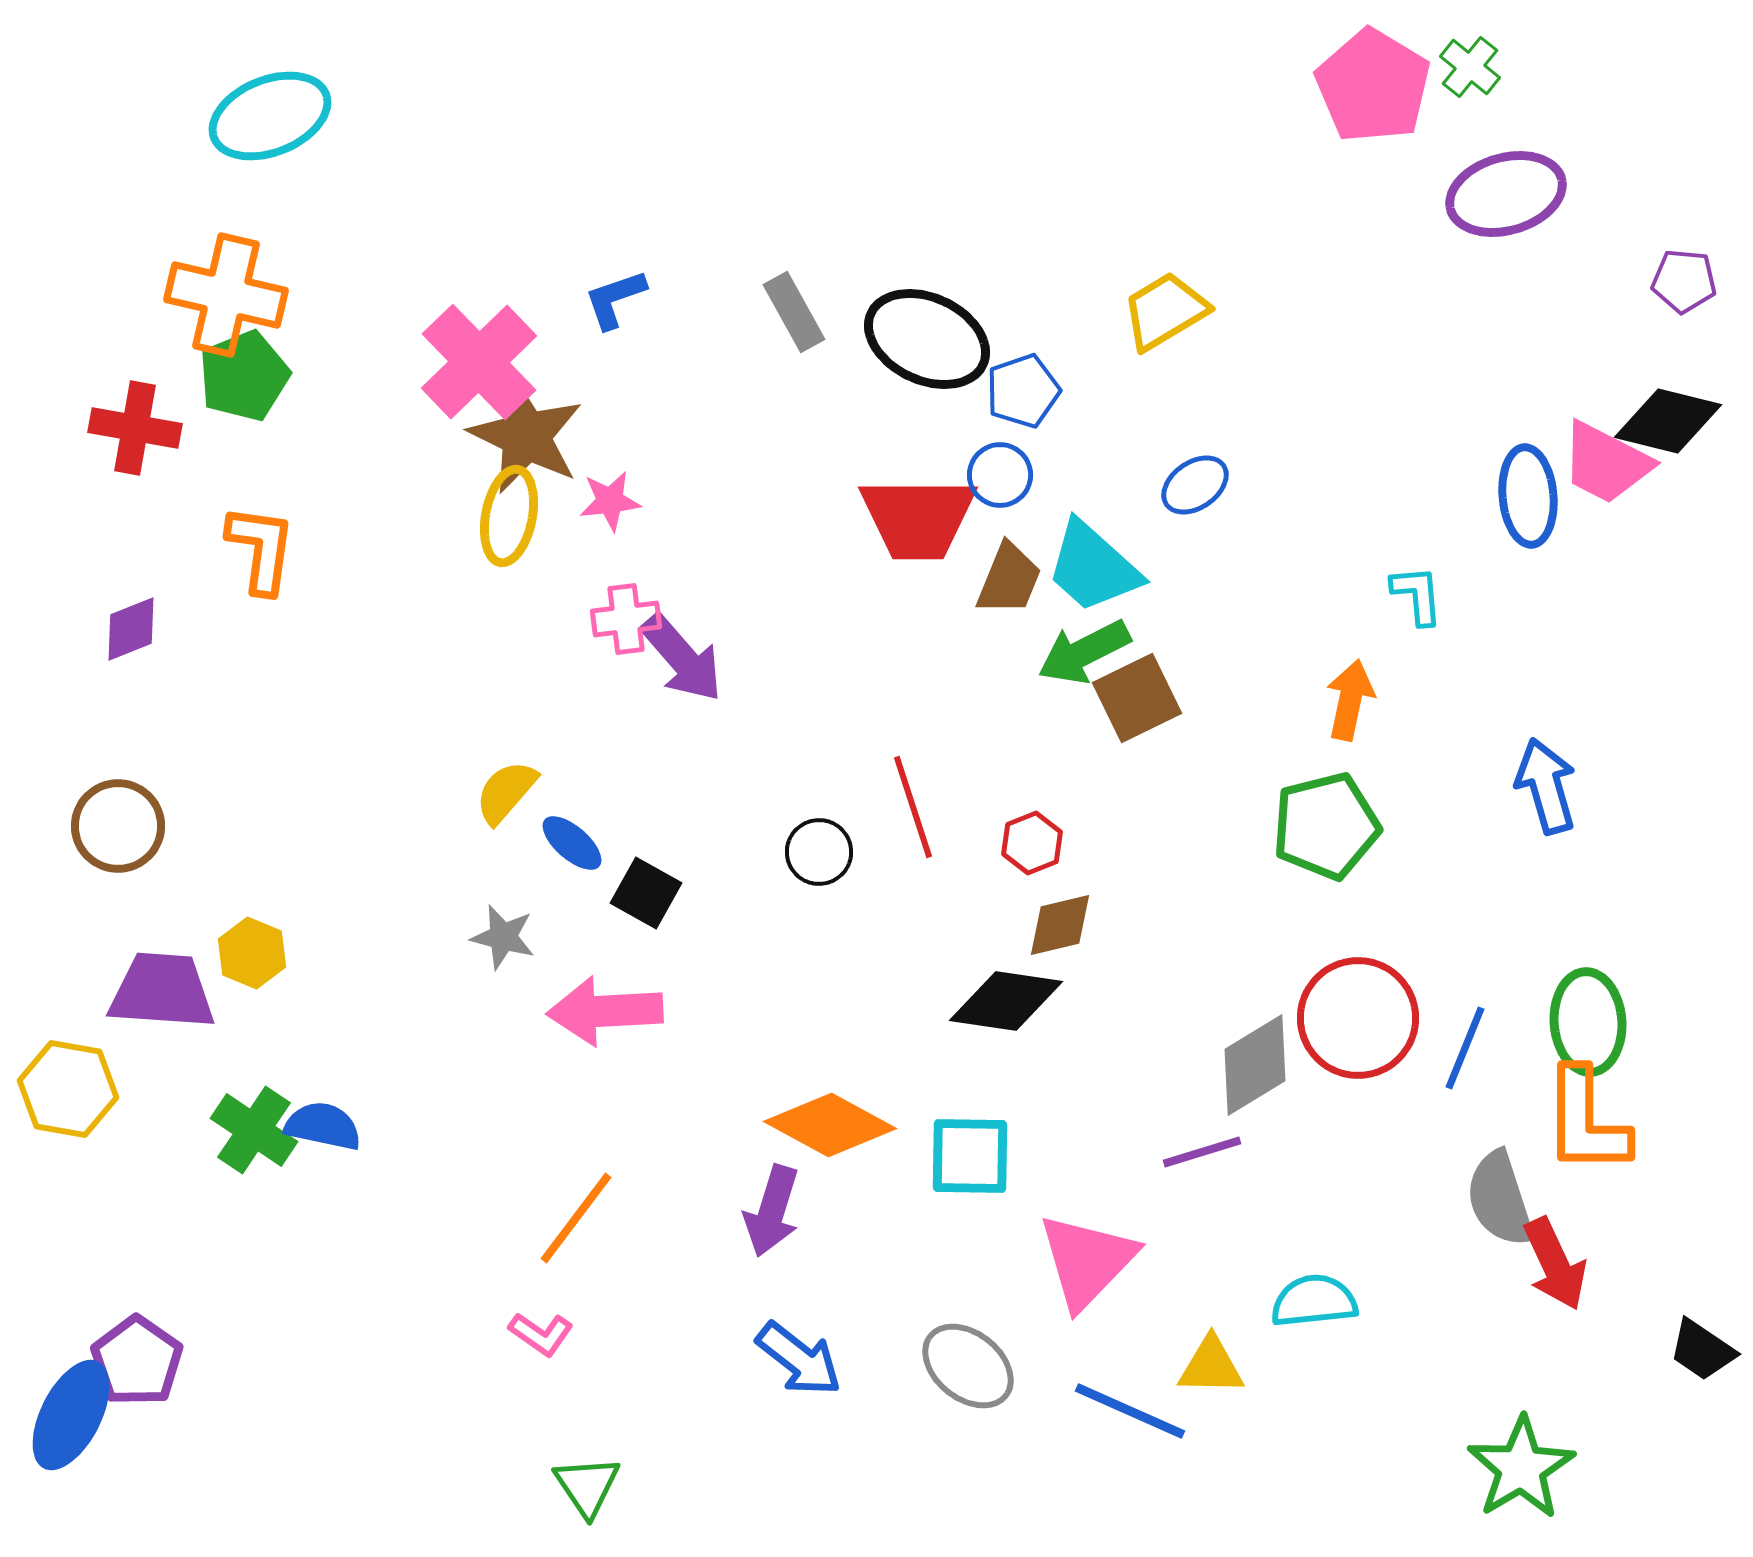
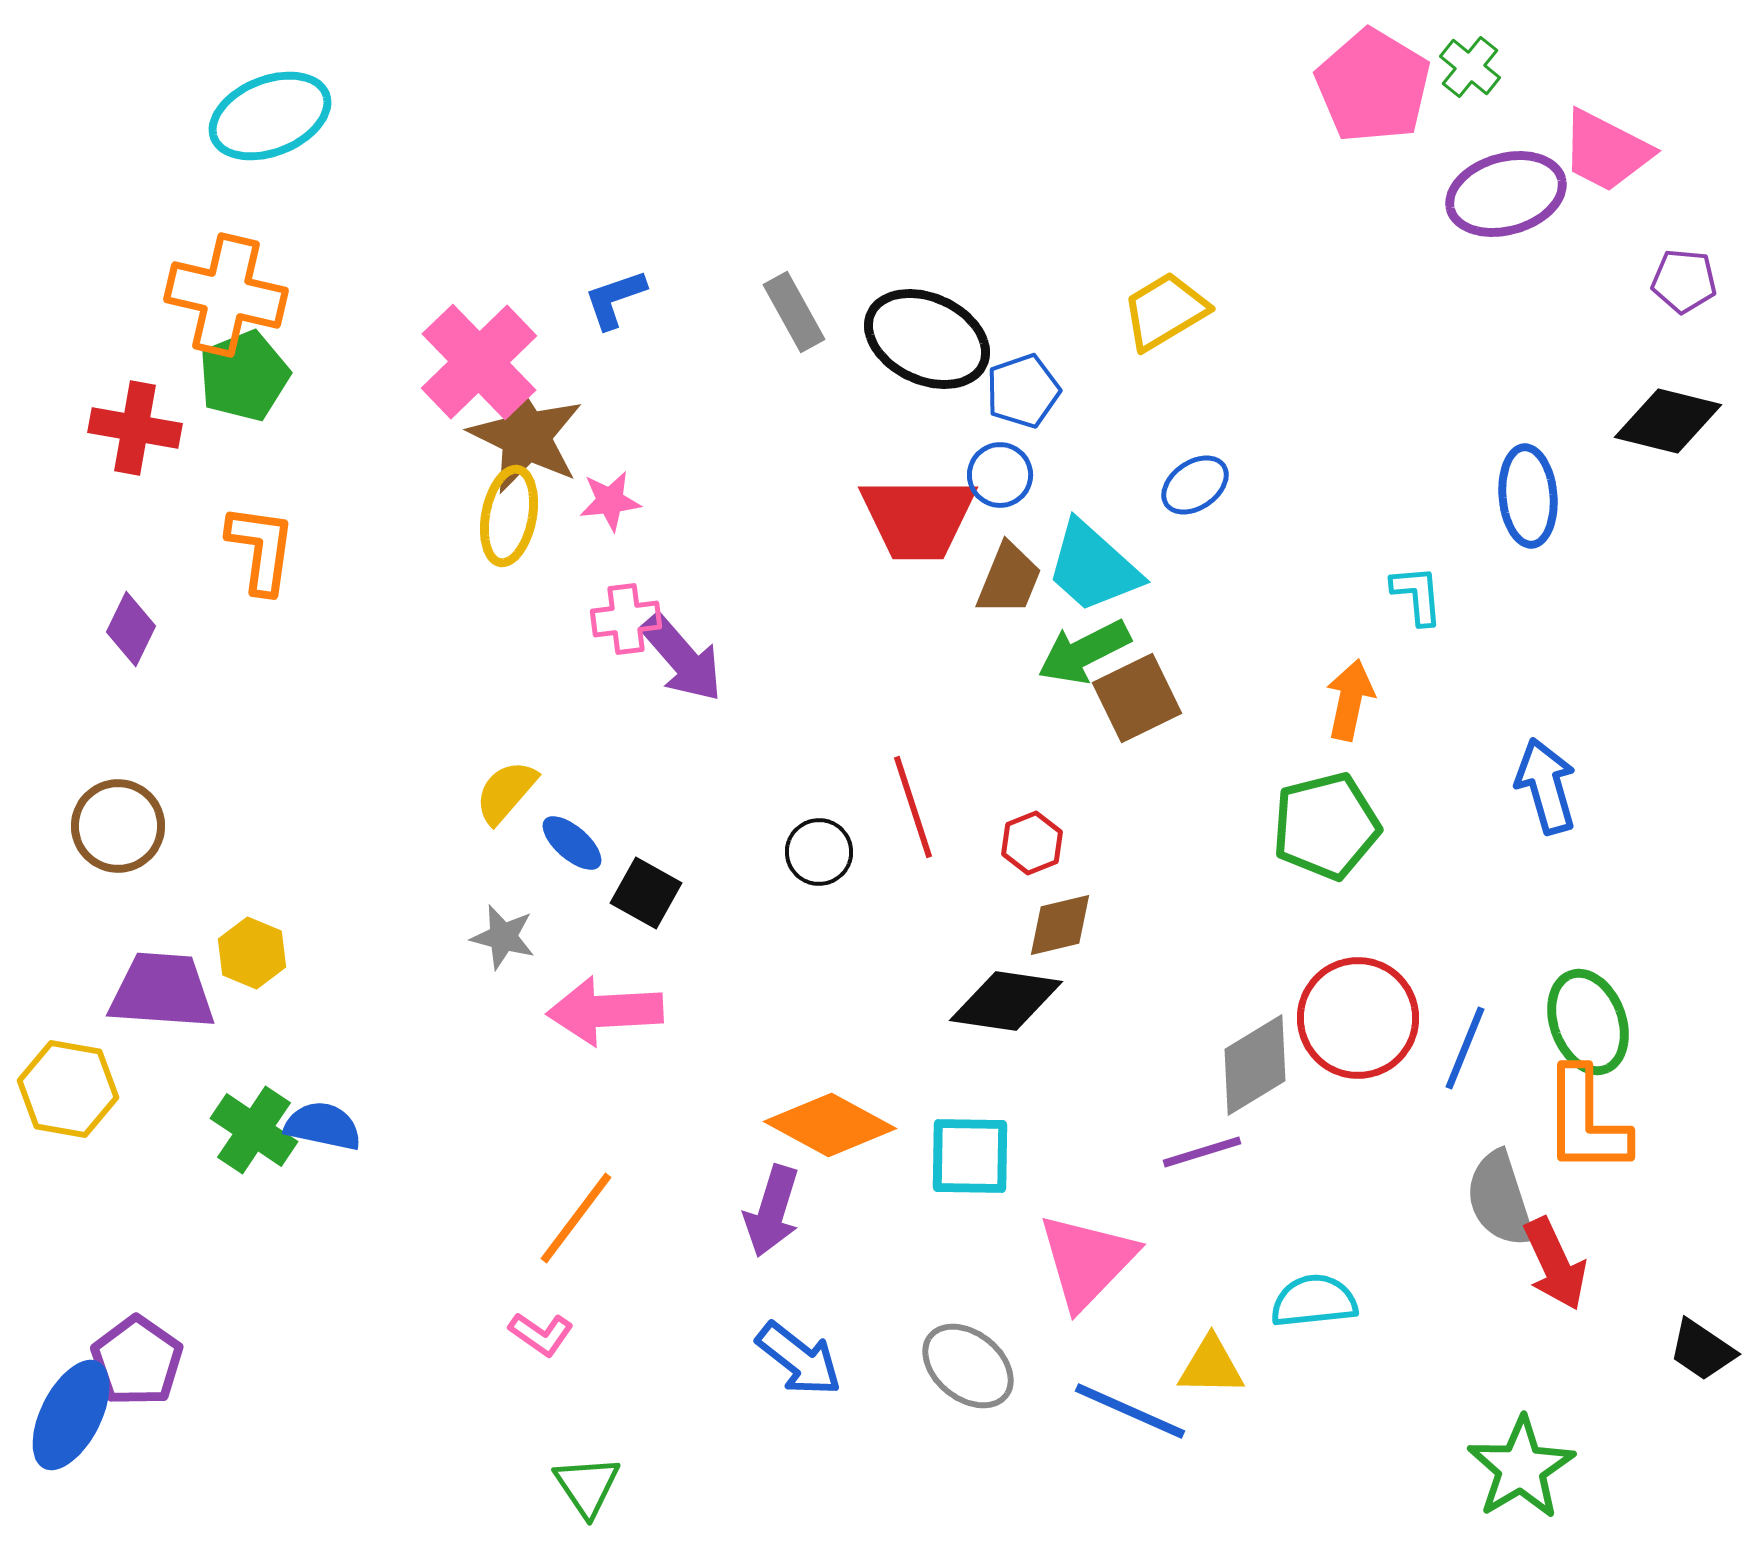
pink trapezoid at (1606, 463): moved 312 px up
purple diamond at (131, 629): rotated 42 degrees counterclockwise
green ellipse at (1588, 1022): rotated 16 degrees counterclockwise
